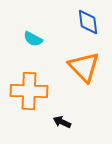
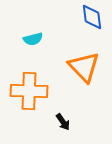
blue diamond: moved 4 px right, 5 px up
cyan semicircle: rotated 42 degrees counterclockwise
black arrow: moved 1 px right; rotated 150 degrees counterclockwise
